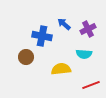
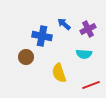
yellow semicircle: moved 2 px left, 4 px down; rotated 102 degrees counterclockwise
